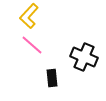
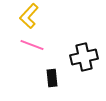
pink line: rotated 20 degrees counterclockwise
black cross: rotated 36 degrees counterclockwise
